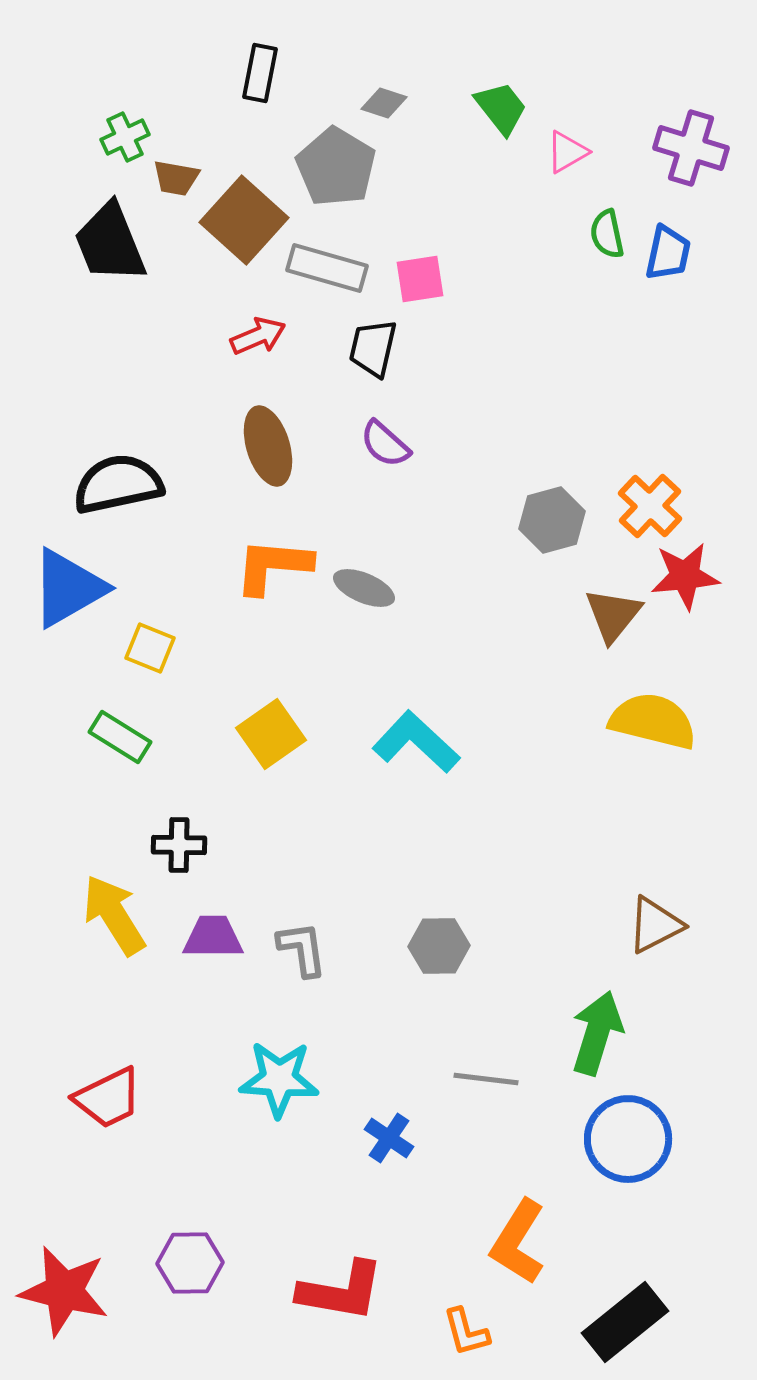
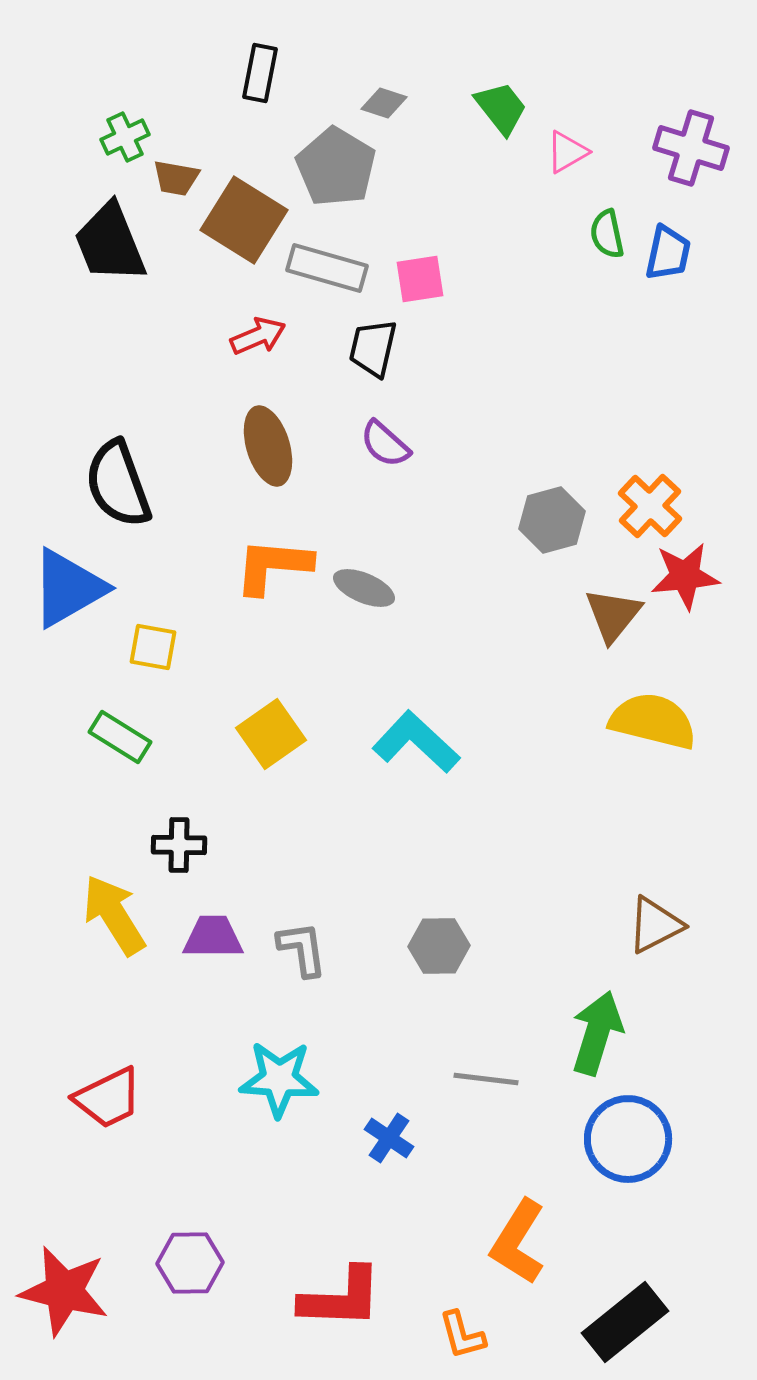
brown square at (244, 220): rotated 10 degrees counterclockwise
black semicircle at (118, 484): rotated 98 degrees counterclockwise
yellow square at (150, 648): moved 3 px right, 1 px up; rotated 12 degrees counterclockwise
red L-shape at (341, 1291): moved 7 px down; rotated 8 degrees counterclockwise
orange L-shape at (466, 1332): moved 4 px left, 3 px down
